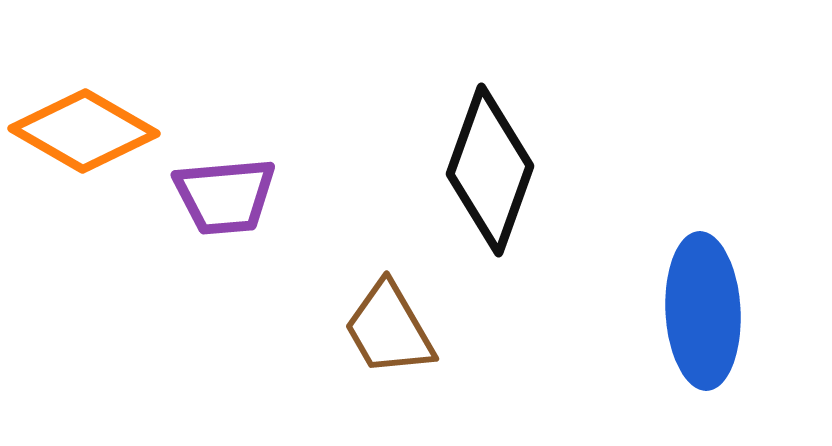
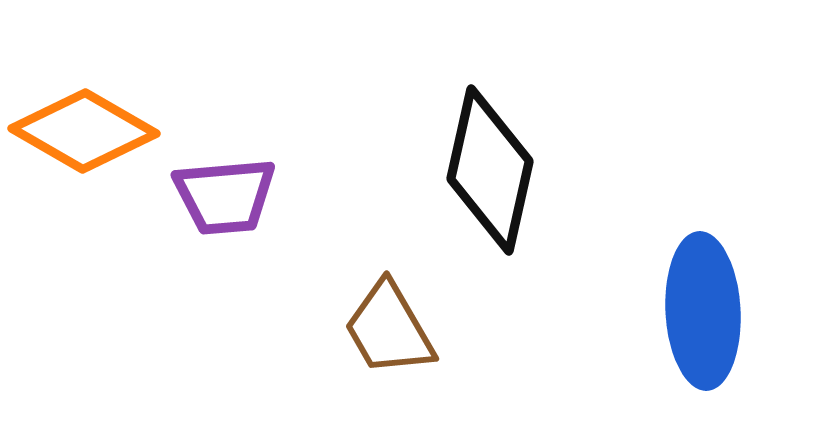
black diamond: rotated 7 degrees counterclockwise
